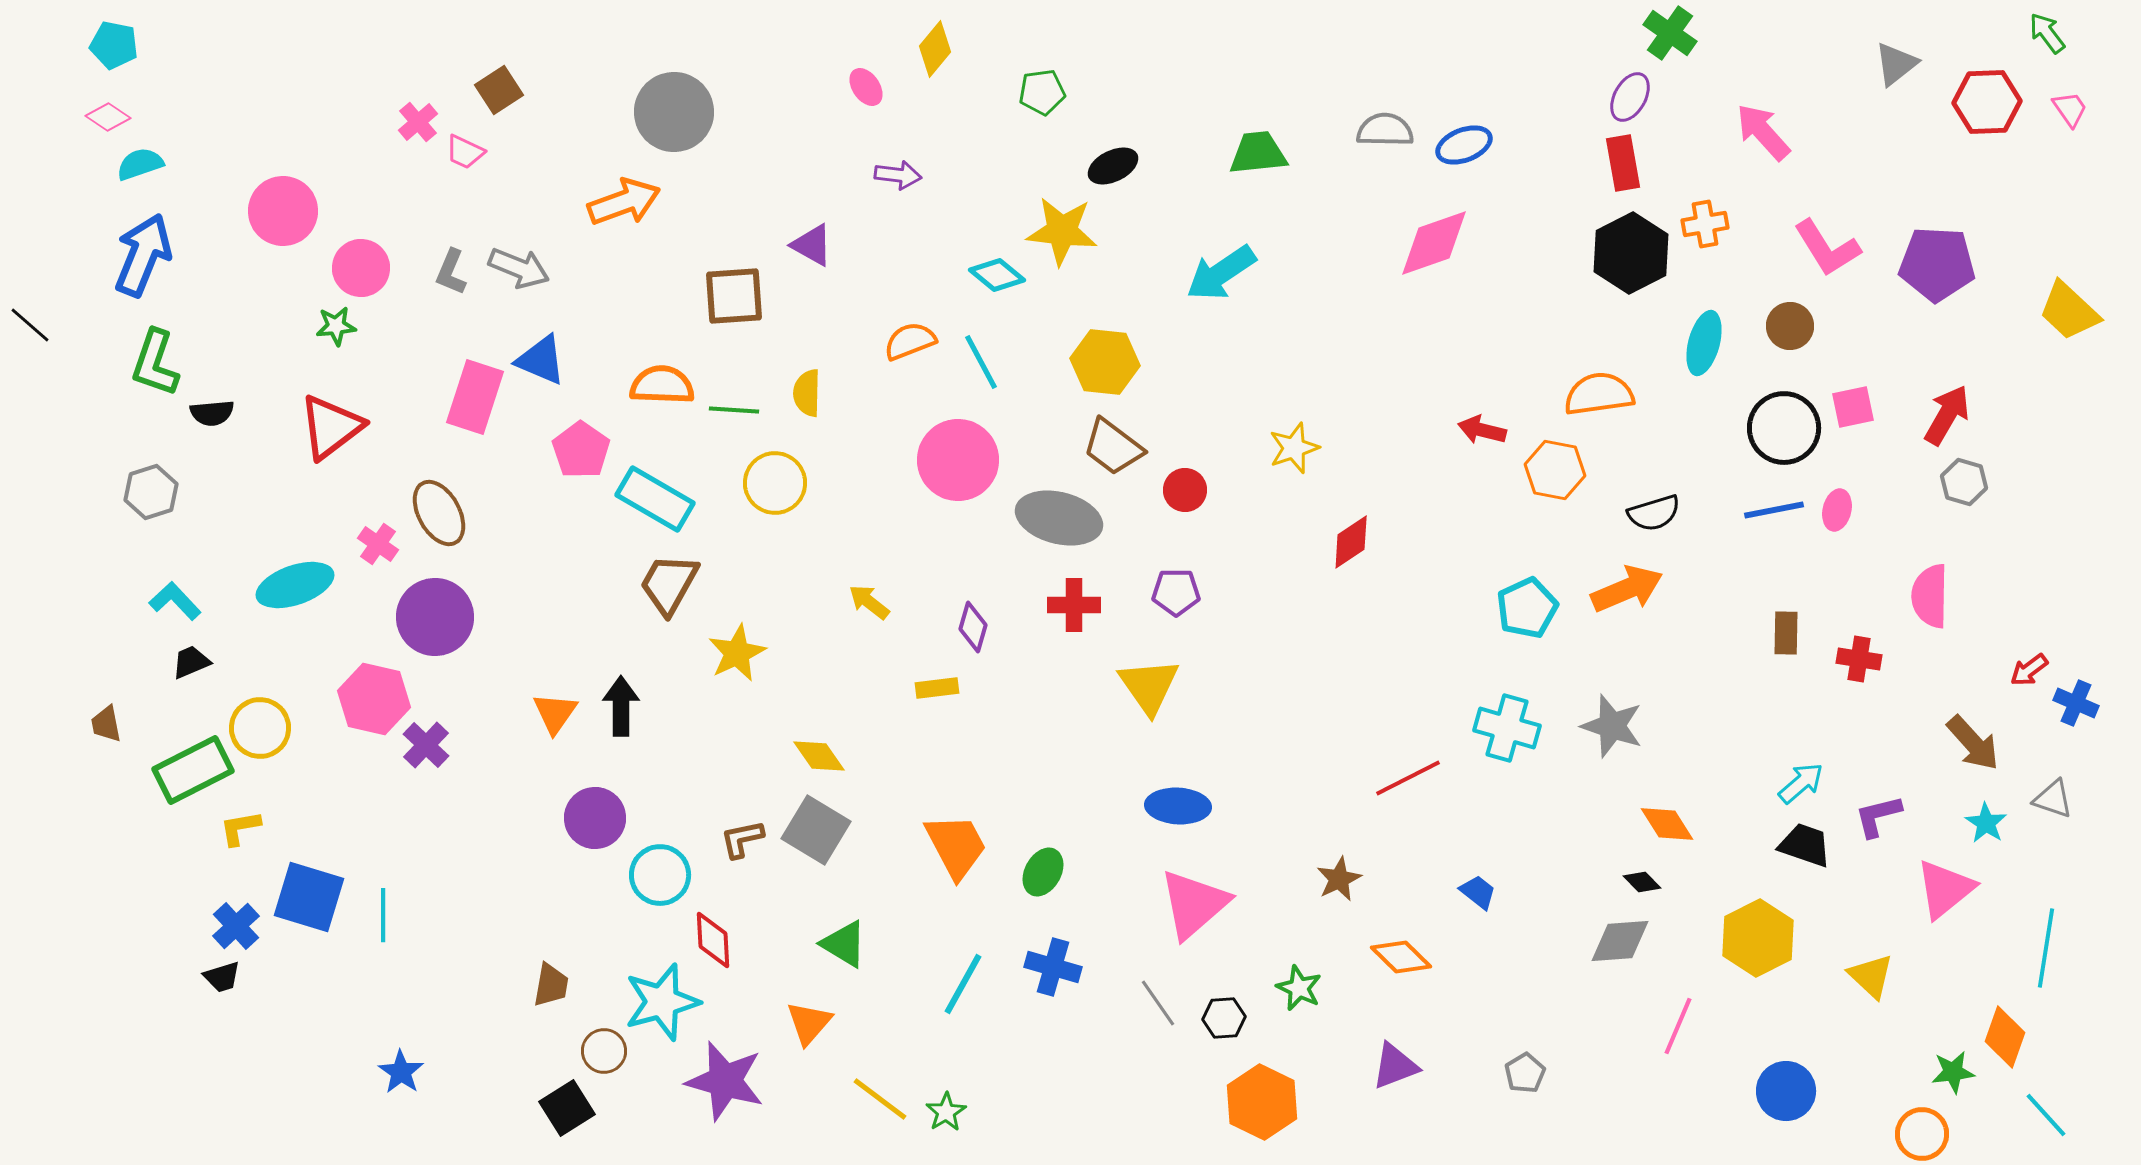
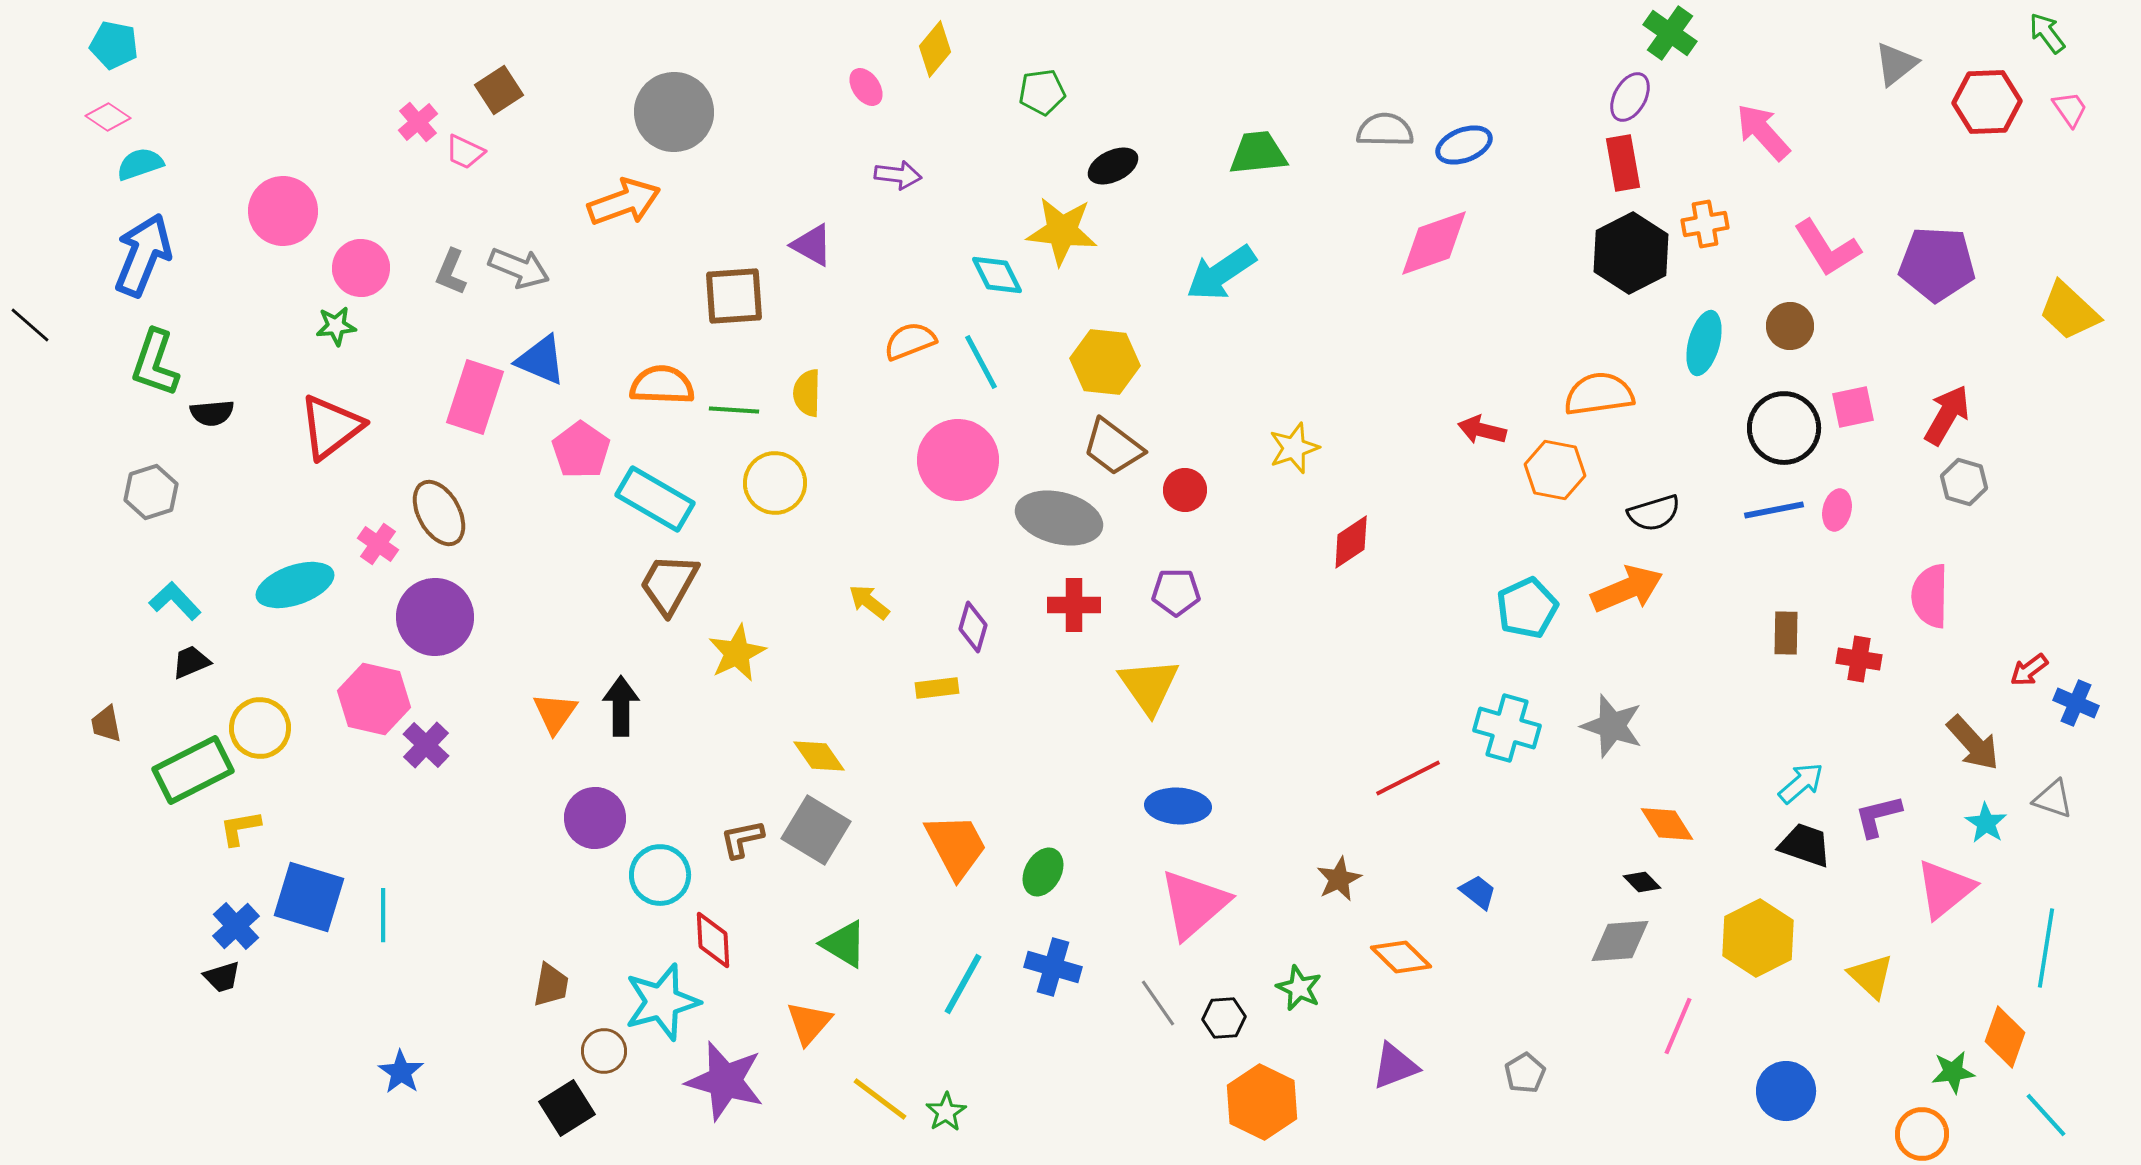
cyan diamond at (997, 275): rotated 24 degrees clockwise
